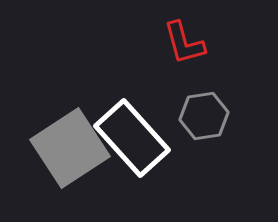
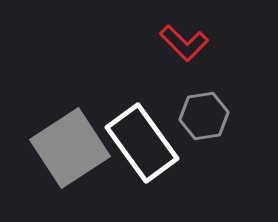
red L-shape: rotated 30 degrees counterclockwise
white rectangle: moved 10 px right, 5 px down; rotated 6 degrees clockwise
